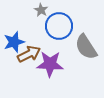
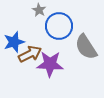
gray star: moved 2 px left
brown arrow: moved 1 px right
